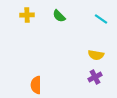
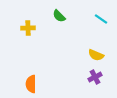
yellow cross: moved 1 px right, 13 px down
yellow semicircle: rotated 14 degrees clockwise
orange semicircle: moved 5 px left, 1 px up
